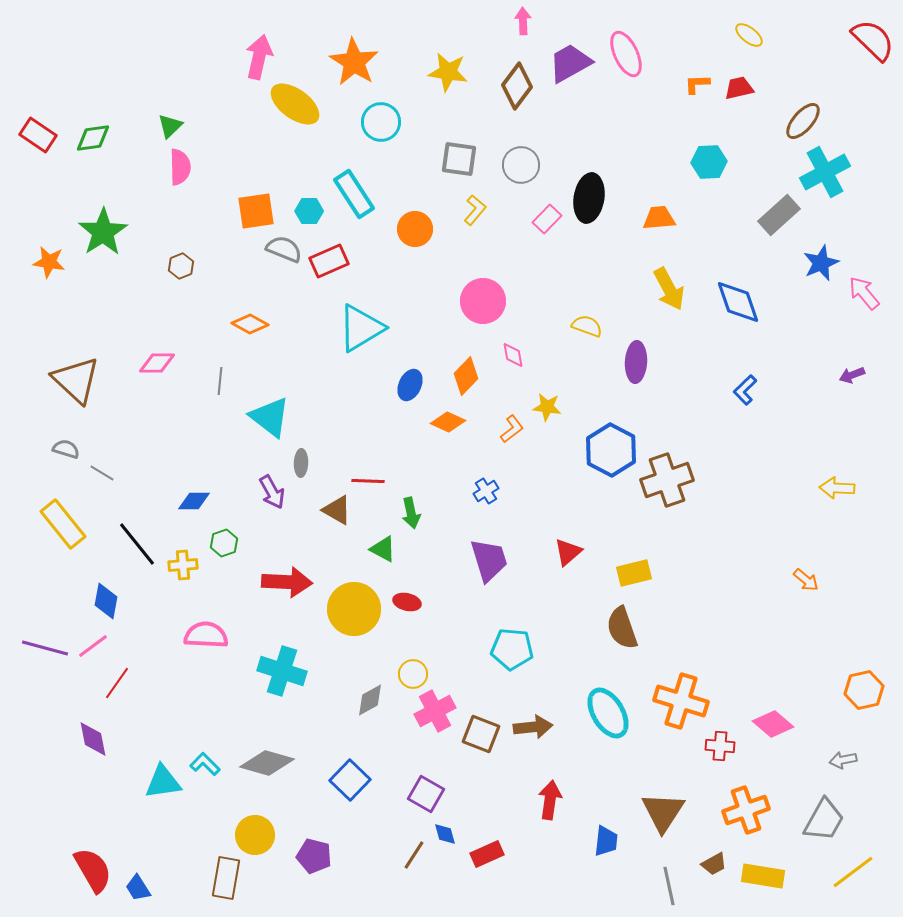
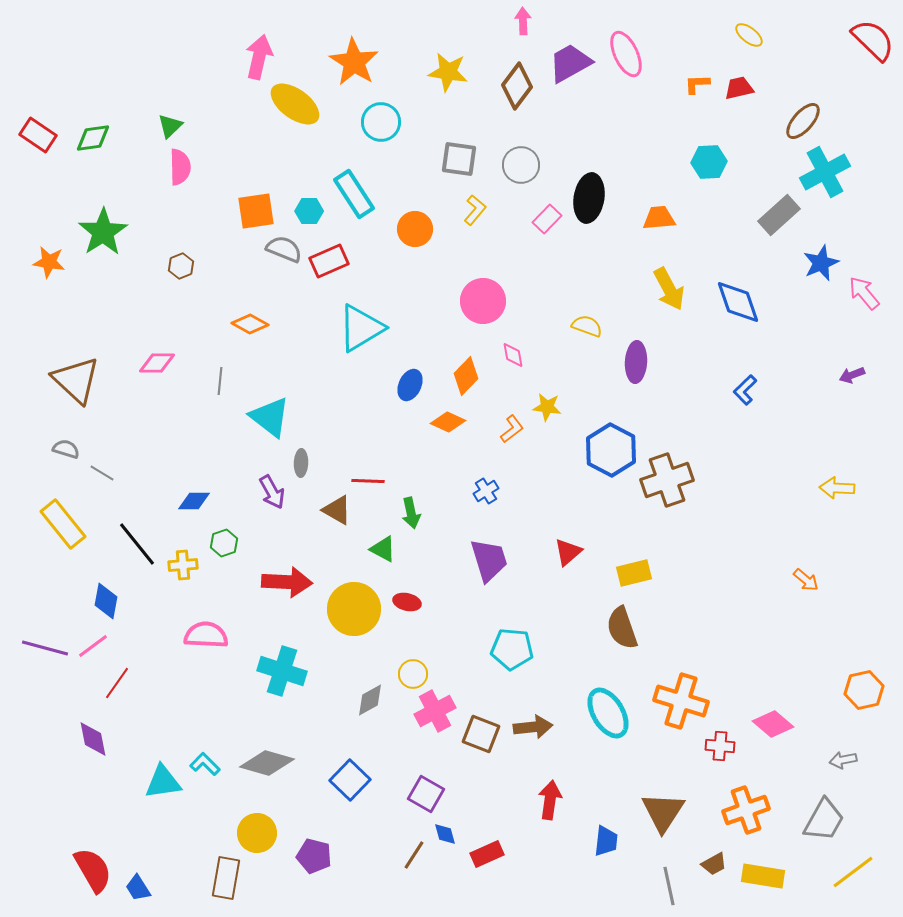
yellow circle at (255, 835): moved 2 px right, 2 px up
